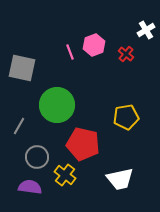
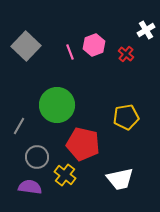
gray square: moved 4 px right, 22 px up; rotated 32 degrees clockwise
